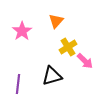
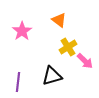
orange triangle: moved 3 px right, 1 px up; rotated 35 degrees counterclockwise
purple line: moved 2 px up
